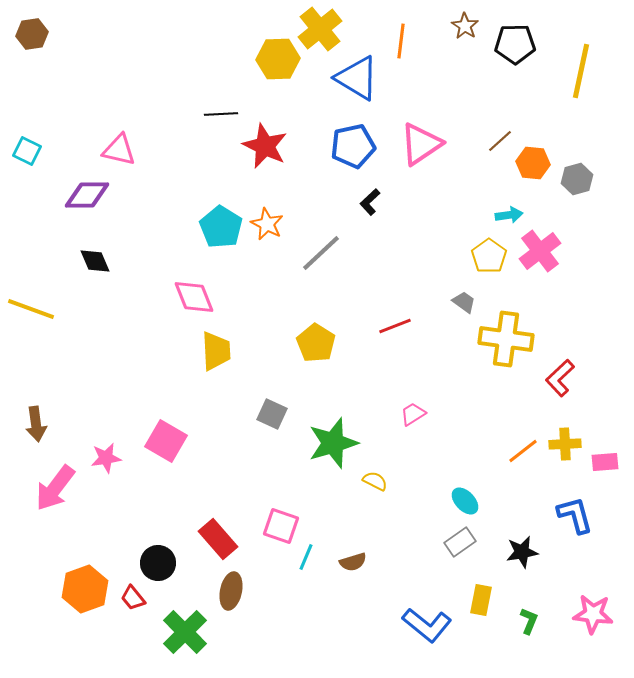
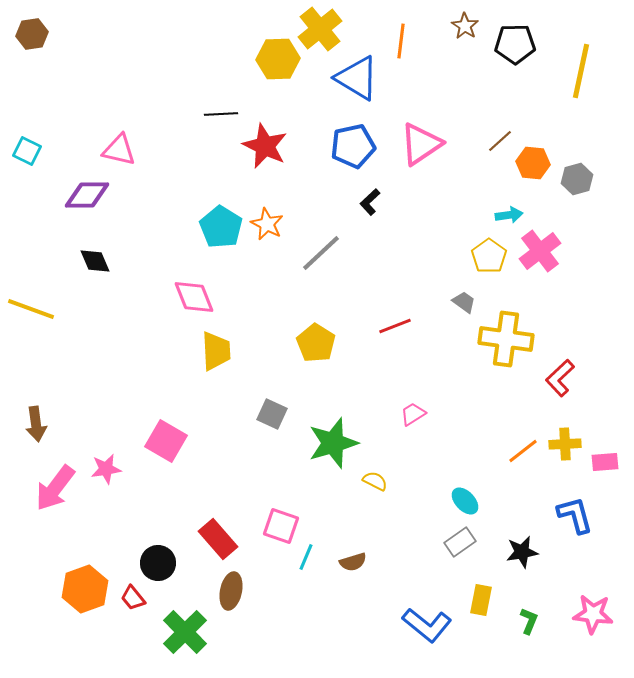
pink star at (106, 458): moved 11 px down
